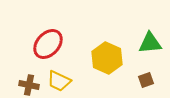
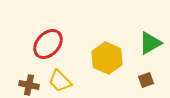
green triangle: rotated 25 degrees counterclockwise
yellow trapezoid: moved 1 px right; rotated 20 degrees clockwise
